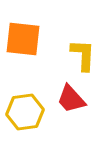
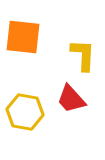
orange square: moved 2 px up
yellow hexagon: rotated 18 degrees clockwise
